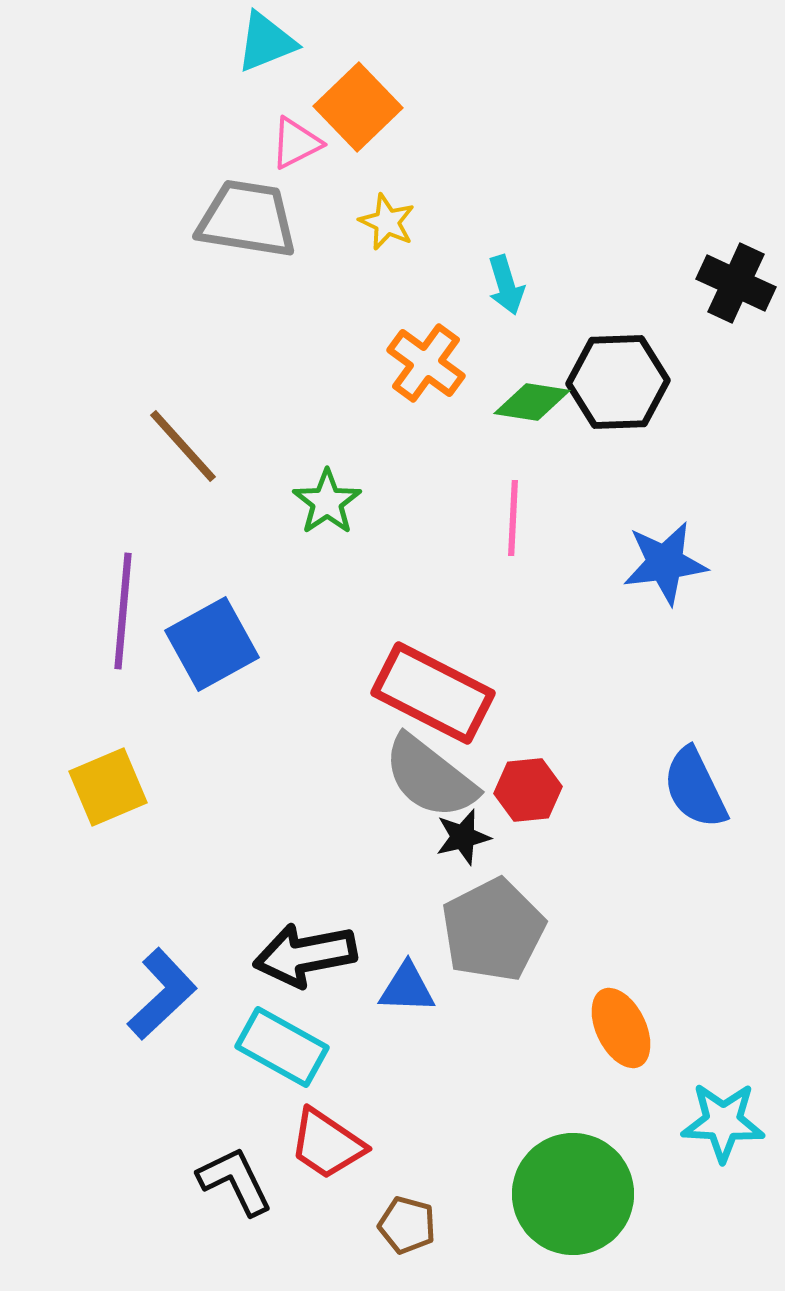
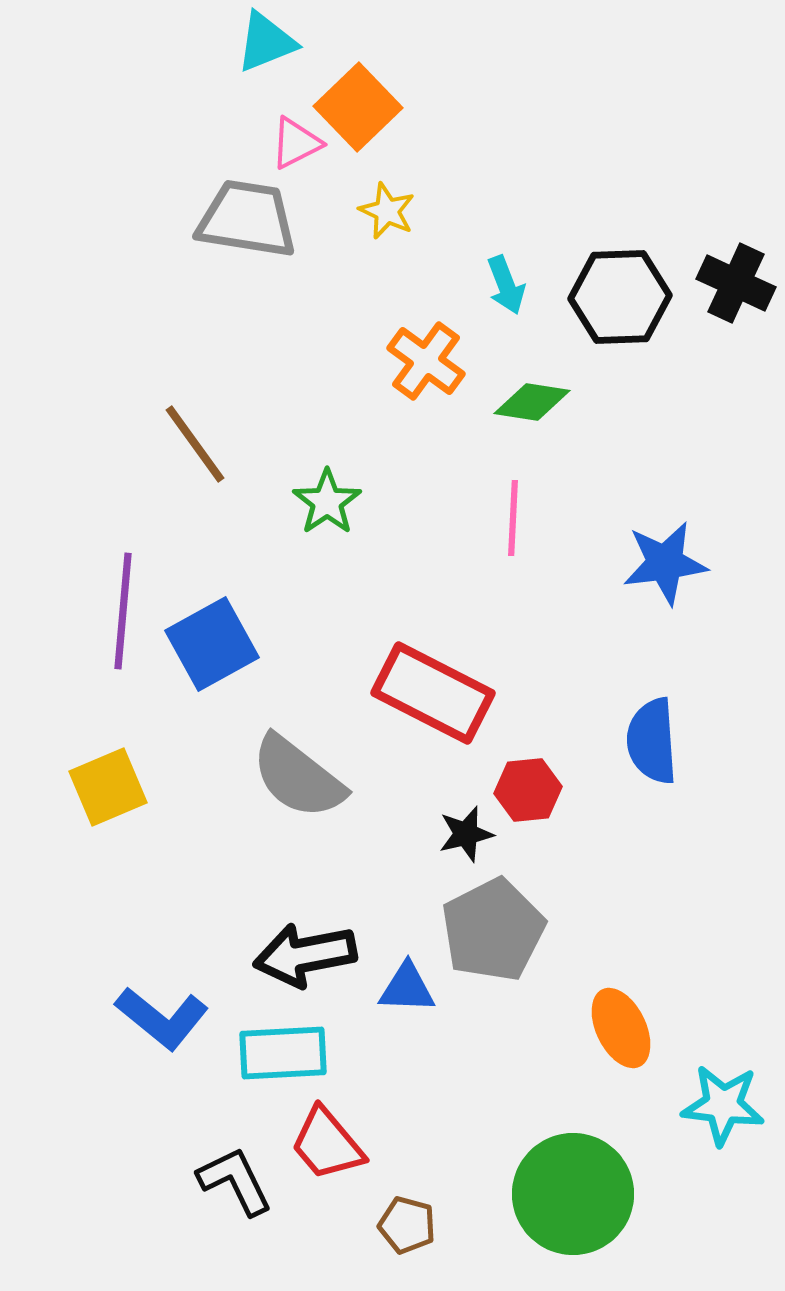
yellow star: moved 11 px up
cyan arrow: rotated 4 degrees counterclockwise
orange cross: moved 2 px up
black hexagon: moved 2 px right, 85 px up
brown line: moved 12 px right, 2 px up; rotated 6 degrees clockwise
gray semicircle: moved 132 px left
blue semicircle: moved 43 px left, 47 px up; rotated 22 degrees clockwise
black star: moved 3 px right, 3 px up
blue L-shape: moved 24 px down; rotated 82 degrees clockwise
cyan rectangle: moved 1 px right, 6 px down; rotated 32 degrees counterclockwise
cyan star: moved 17 px up; rotated 4 degrees clockwise
red trapezoid: rotated 16 degrees clockwise
